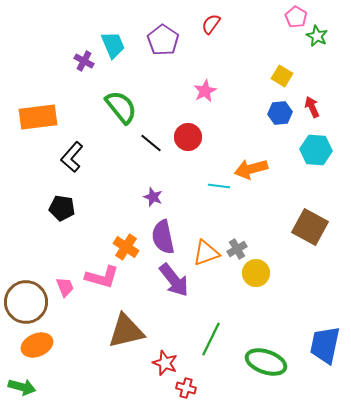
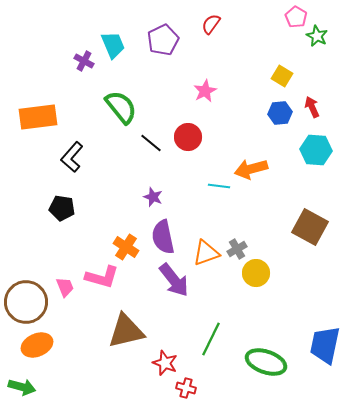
purple pentagon: rotated 12 degrees clockwise
